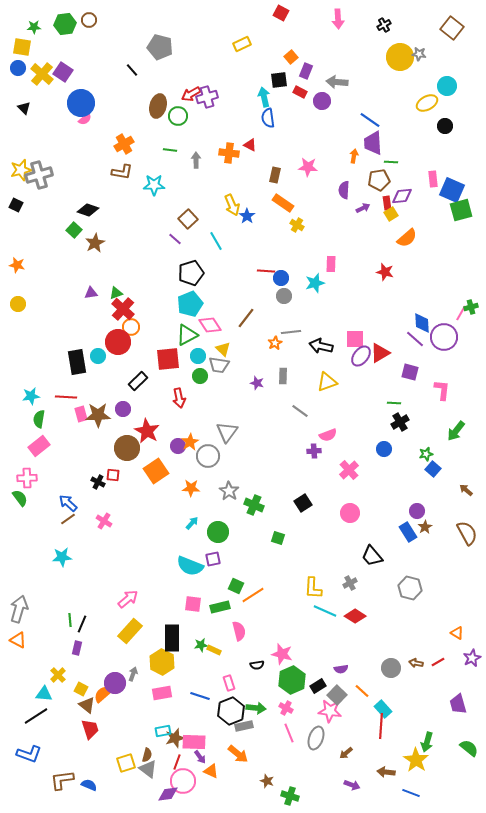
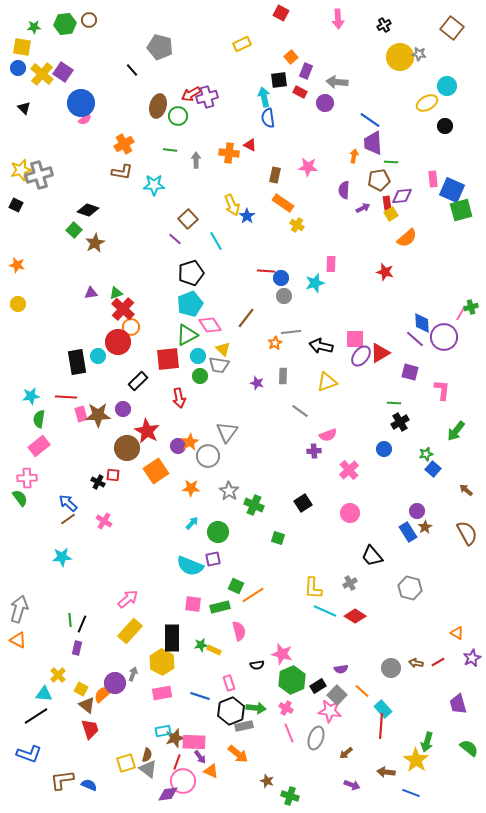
purple circle at (322, 101): moved 3 px right, 2 px down
